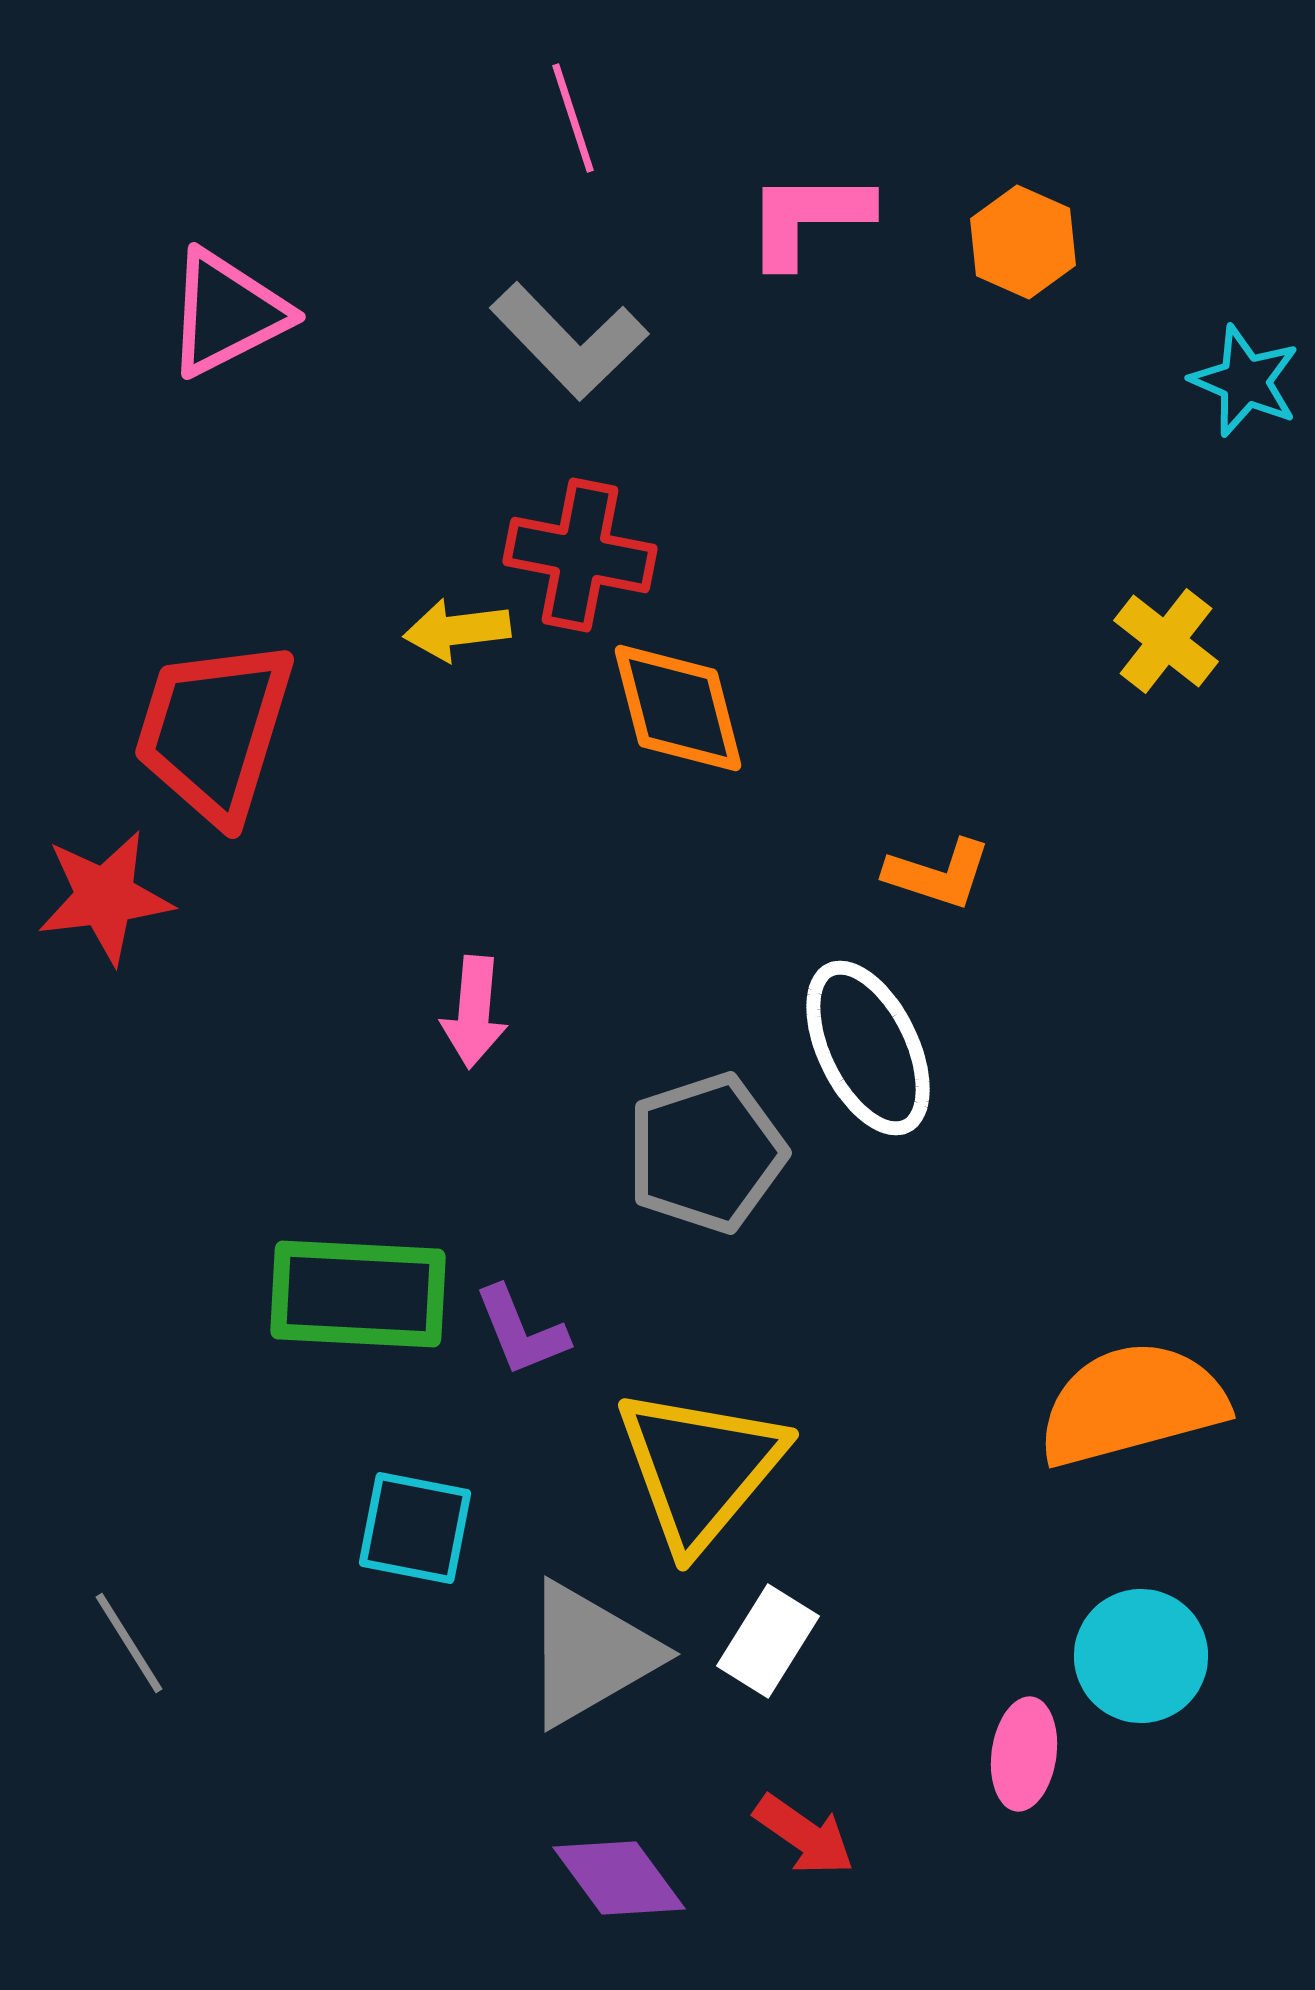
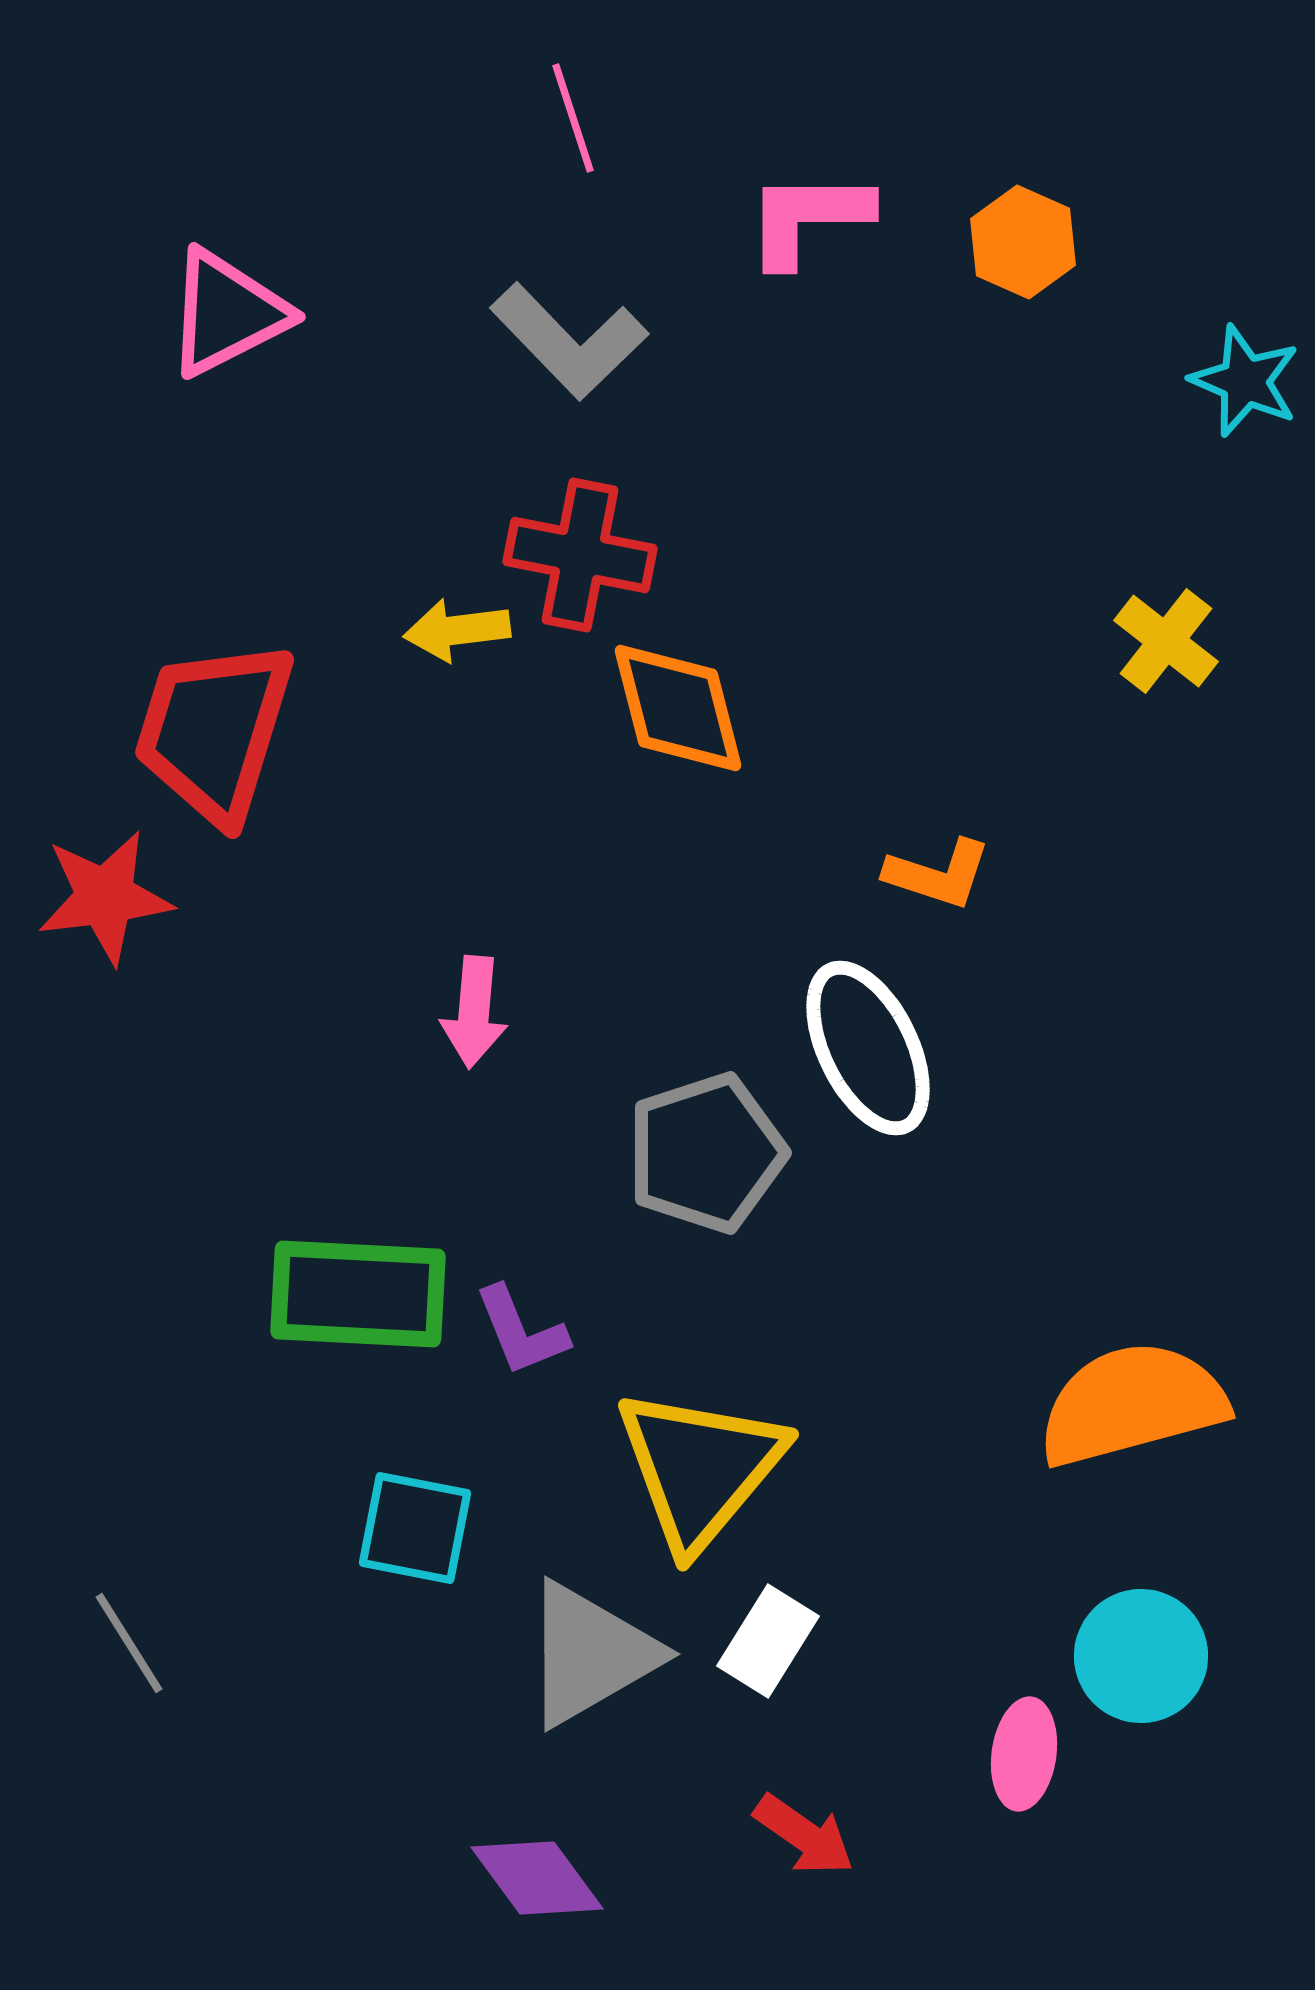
purple diamond: moved 82 px left
